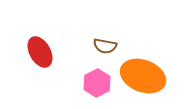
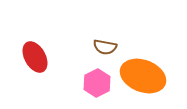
brown semicircle: moved 1 px down
red ellipse: moved 5 px left, 5 px down
